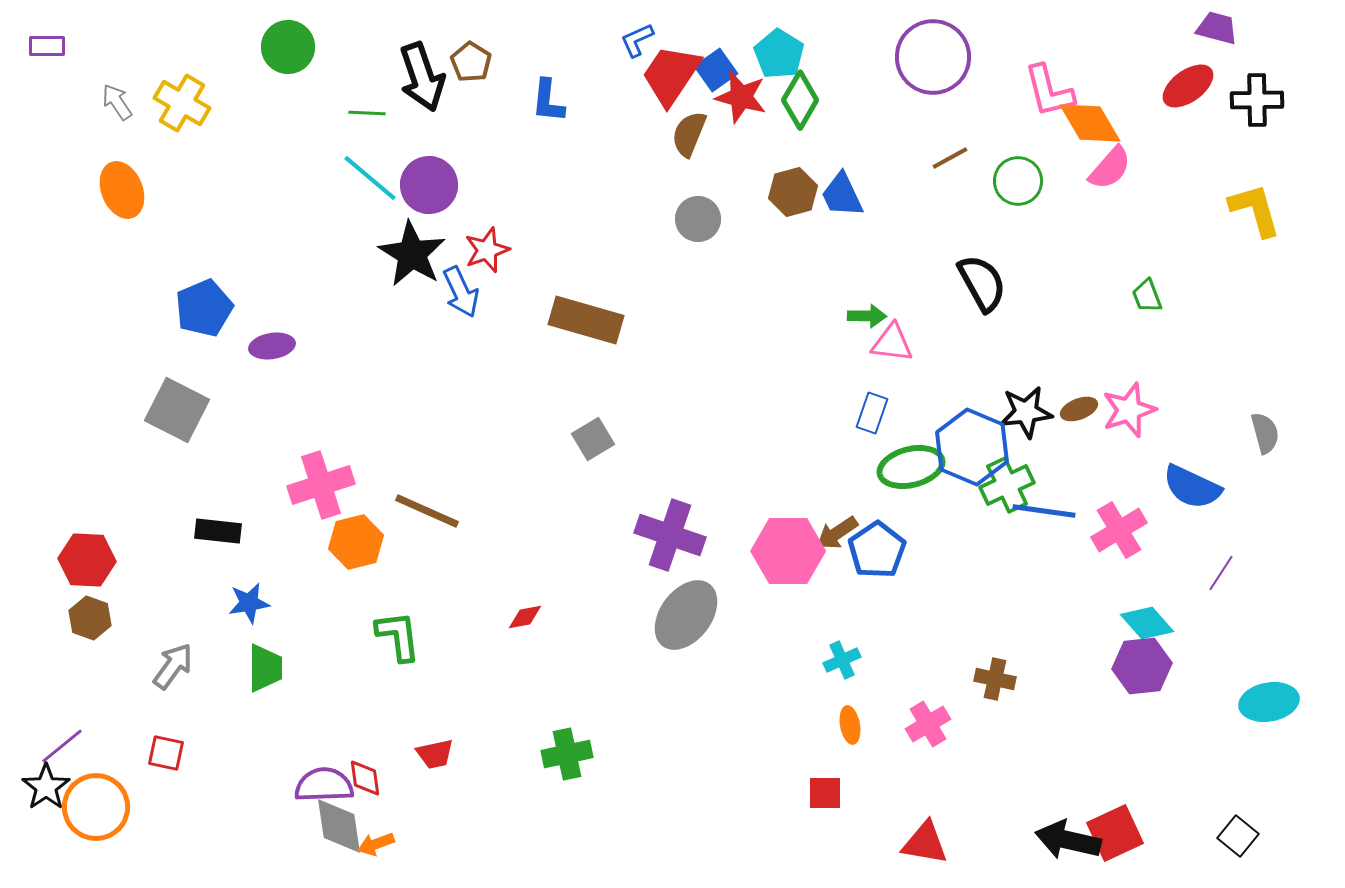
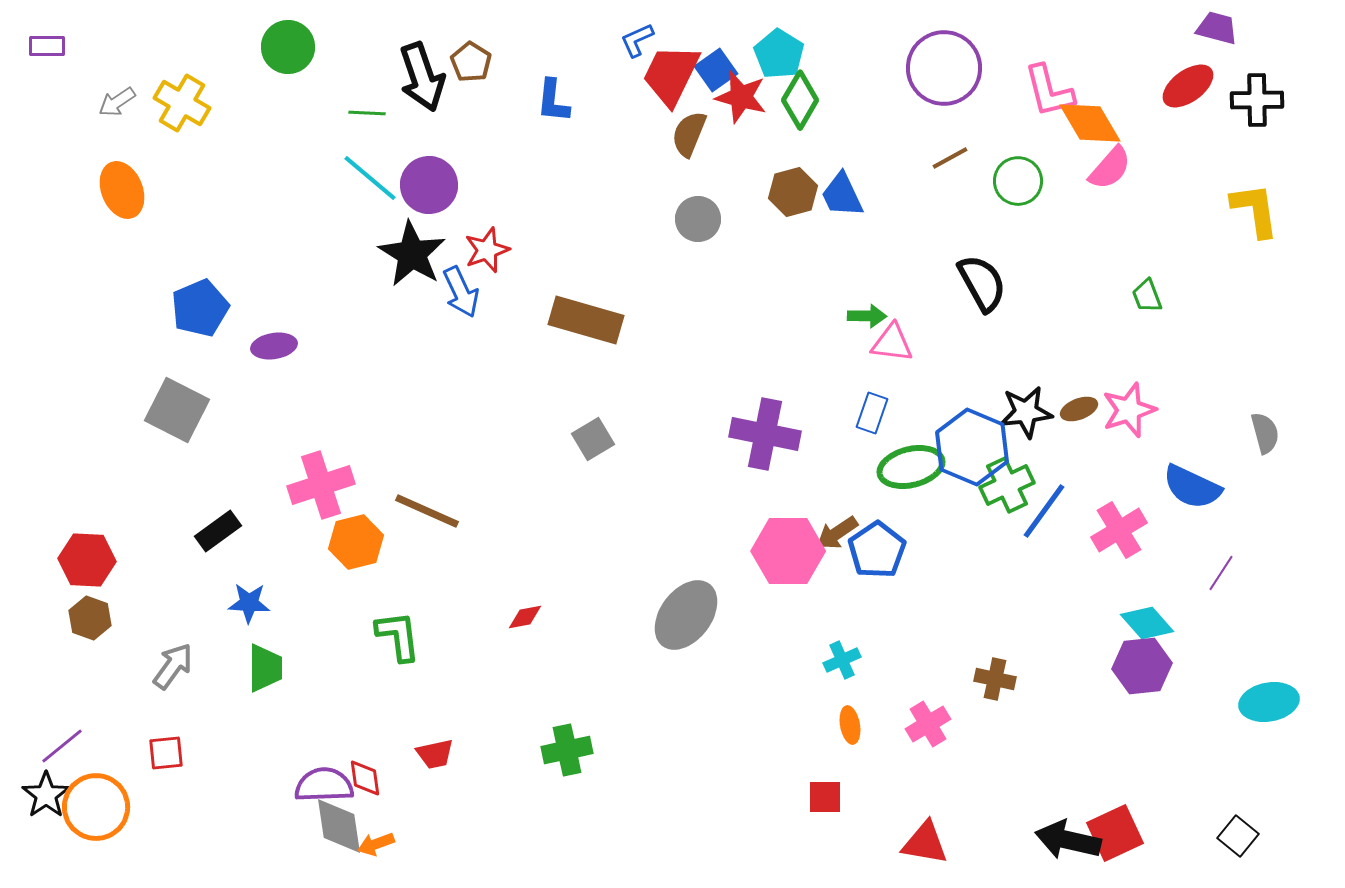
purple circle at (933, 57): moved 11 px right, 11 px down
red trapezoid at (671, 75): rotated 8 degrees counterclockwise
blue L-shape at (548, 101): moved 5 px right
gray arrow at (117, 102): rotated 90 degrees counterclockwise
yellow L-shape at (1255, 210): rotated 8 degrees clockwise
blue pentagon at (204, 308): moved 4 px left
purple ellipse at (272, 346): moved 2 px right
blue line at (1044, 511): rotated 62 degrees counterclockwise
black rectangle at (218, 531): rotated 42 degrees counterclockwise
purple cross at (670, 535): moved 95 px right, 101 px up; rotated 8 degrees counterclockwise
blue star at (249, 603): rotated 12 degrees clockwise
red square at (166, 753): rotated 18 degrees counterclockwise
green cross at (567, 754): moved 4 px up
black star at (46, 787): moved 8 px down
red square at (825, 793): moved 4 px down
